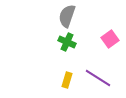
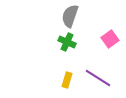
gray semicircle: moved 3 px right
